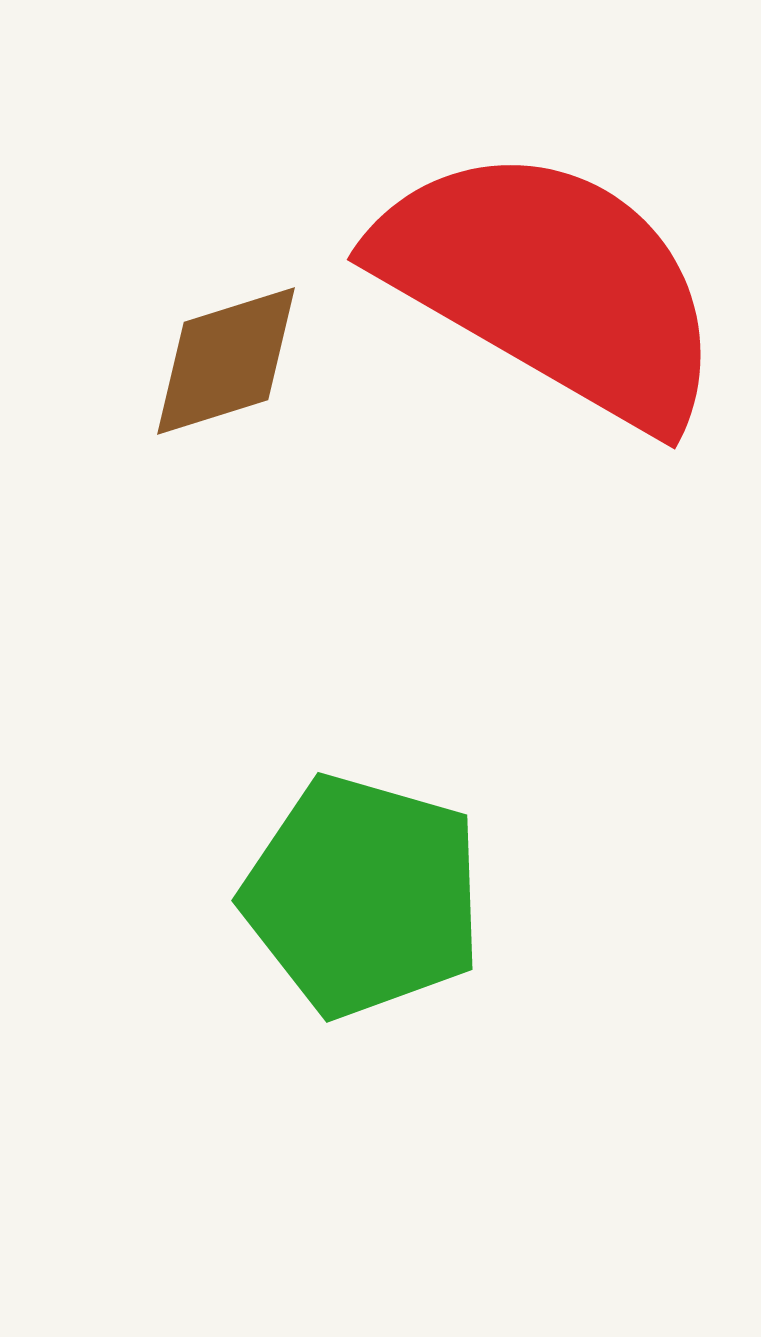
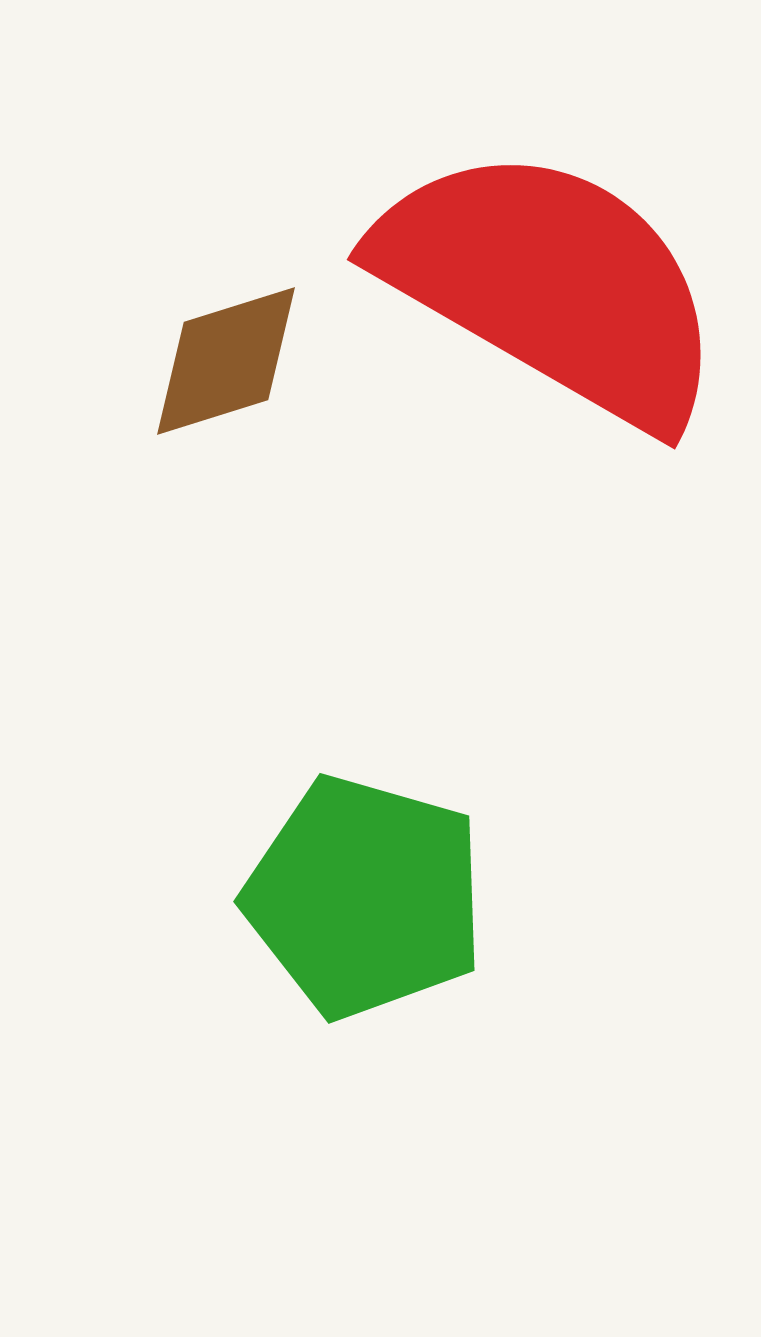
green pentagon: moved 2 px right, 1 px down
